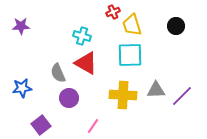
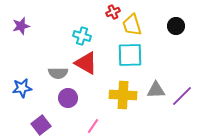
purple star: rotated 12 degrees counterclockwise
gray semicircle: rotated 66 degrees counterclockwise
purple circle: moved 1 px left
